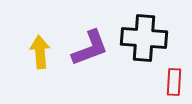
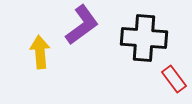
purple L-shape: moved 8 px left, 23 px up; rotated 15 degrees counterclockwise
red rectangle: moved 3 px up; rotated 40 degrees counterclockwise
